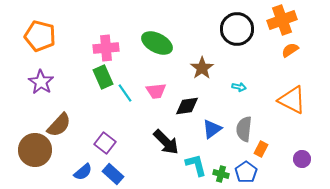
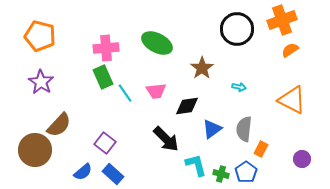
black arrow: moved 3 px up
